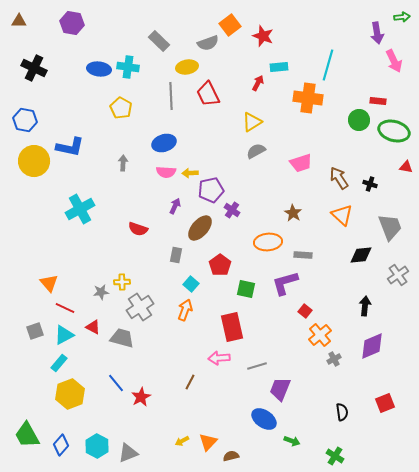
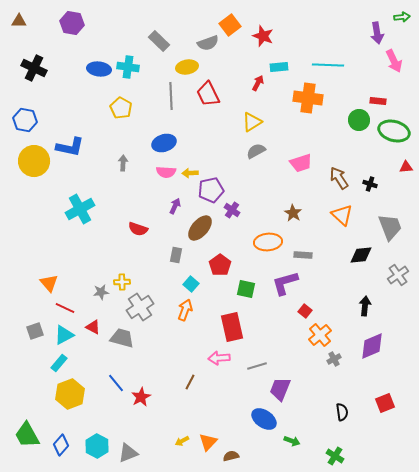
cyan line at (328, 65): rotated 76 degrees clockwise
red triangle at (406, 167): rotated 16 degrees counterclockwise
